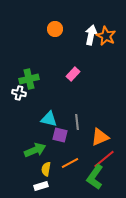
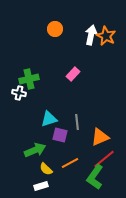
cyan triangle: rotated 30 degrees counterclockwise
yellow semicircle: rotated 56 degrees counterclockwise
